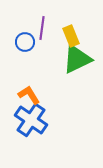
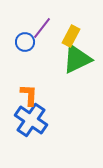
purple line: rotated 30 degrees clockwise
yellow rectangle: rotated 50 degrees clockwise
orange L-shape: rotated 35 degrees clockwise
